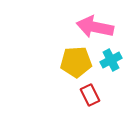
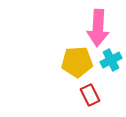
pink arrow: moved 3 px right, 1 px down; rotated 99 degrees counterclockwise
yellow pentagon: moved 1 px right
